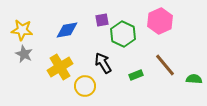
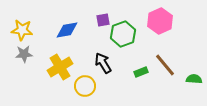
purple square: moved 1 px right
green hexagon: rotated 15 degrees clockwise
gray star: rotated 30 degrees counterclockwise
green rectangle: moved 5 px right, 3 px up
